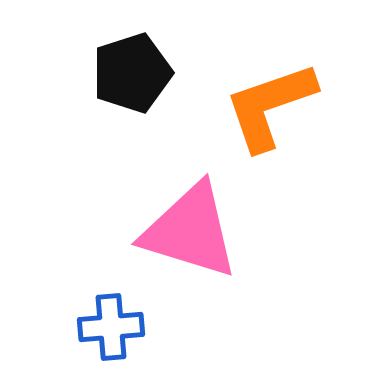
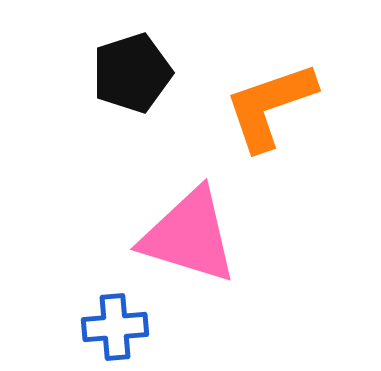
pink triangle: moved 1 px left, 5 px down
blue cross: moved 4 px right
